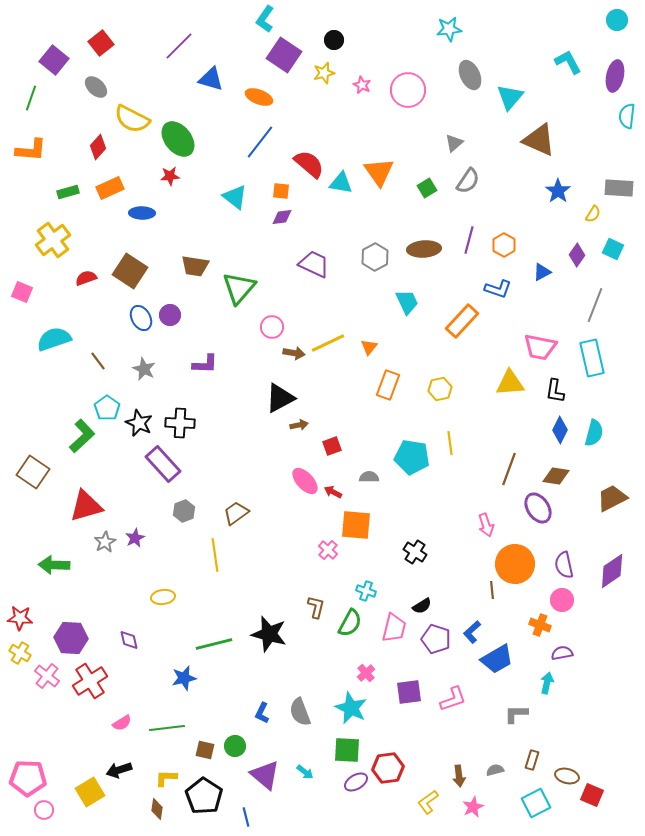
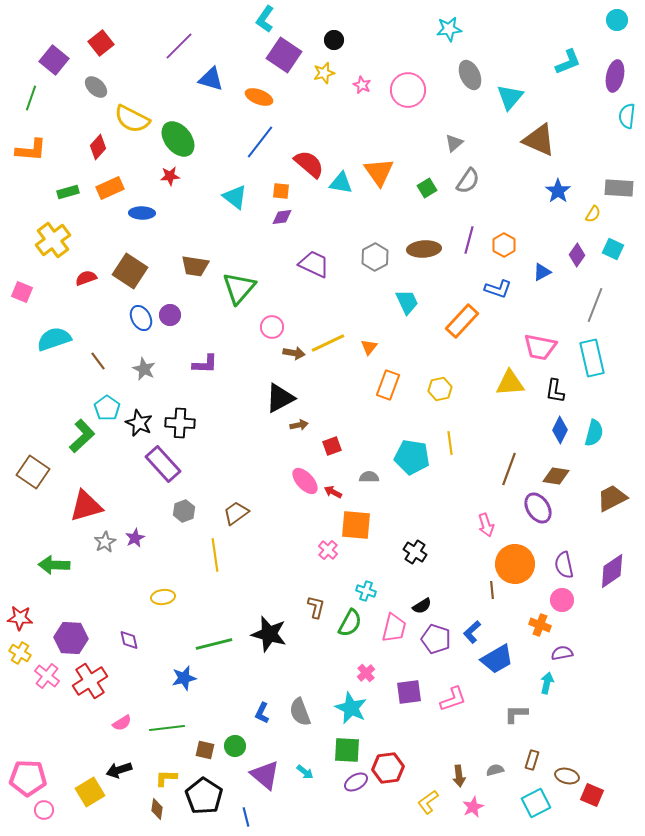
cyan L-shape at (568, 62): rotated 96 degrees clockwise
